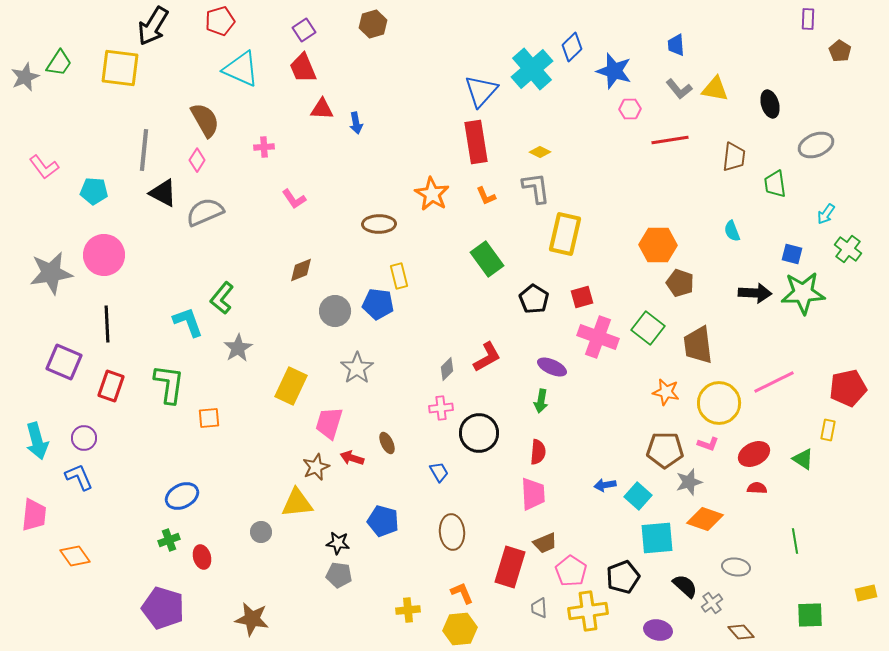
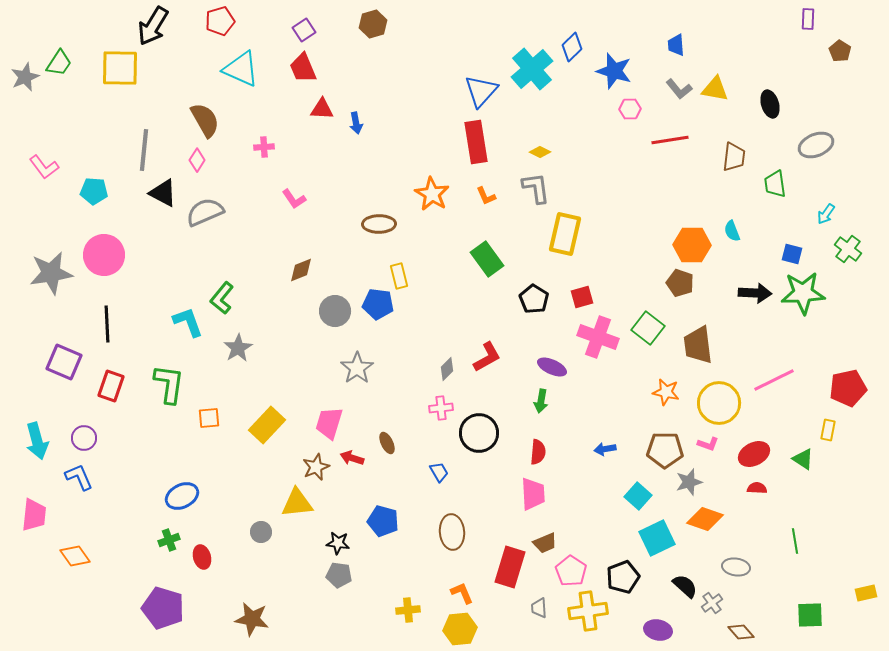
yellow square at (120, 68): rotated 6 degrees counterclockwise
orange hexagon at (658, 245): moved 34 px right
pink line at (774, 382): moved 2 px up
yellow rectangle at (291, 386): moved 24 px left, 39 px down; rotated 18 degrees clockwise
blue arrow at (605, 485): moved 36 px up
cyan square at (657, 538): rotated 21 degrees counterclockwise
